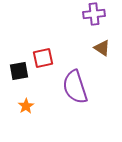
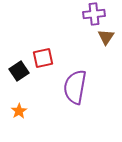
brown triangle: moved 4 px right, 11 px up; rotated 30 degrees clockwise
black square: rotated 24 degrees counterclockwise
purple semicircle: rotated 28 degrees clockwise
orange star: moved 7 px left, 5 px down
